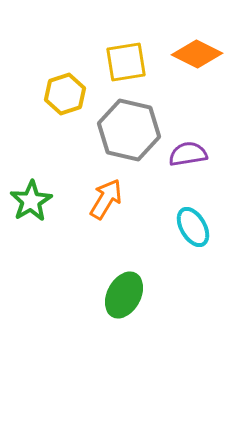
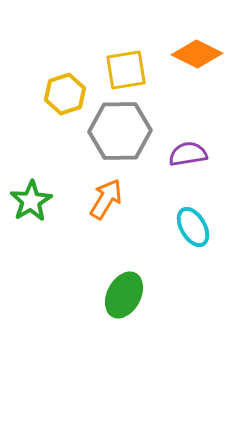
yellow square: moved 8 px down
gray hexagon: moved 9 px left, 1 px down; rotated 14 degrees counterclockwise
